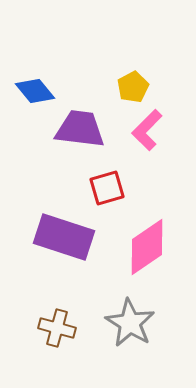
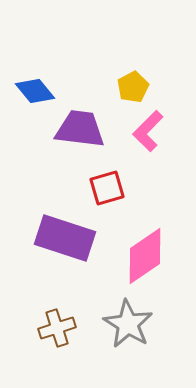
pink L-shape: moved 1 px right, 1 px down
purple rectangle: moved 1 px right, 1 px down
pink diamond: moved 2 px left, 9 px down
gray star: moved 2 px left, 1 px down
brown cross: rotated 33 degrees counterclockwise
